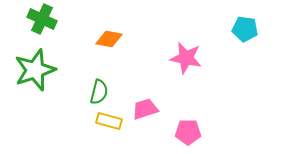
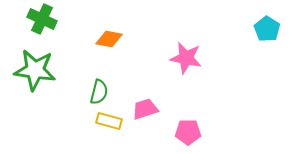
cyan pentagon: moved 22 px right; rotated 25 degrees clockwise
green star: rotated 27 degrees clockwise
